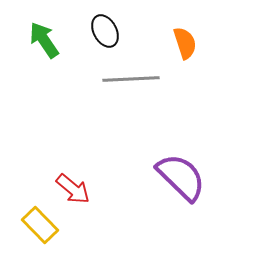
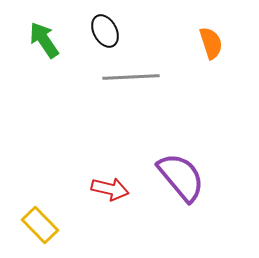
orange semicircle: moved 26 px right
gray line: moved 2 px up
purple semicircle: rotated 6 degrees clockwise
red arrow: moved 37 px right; rotated 27 degrees counterclockwise
